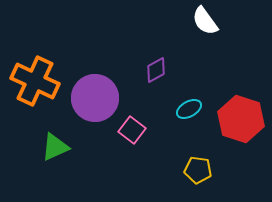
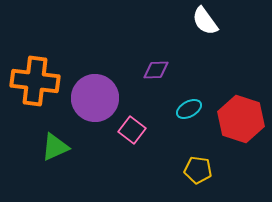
purple diamond: rotated 28 degrees clockwise
orange cross: rotated 18 degrees counterclockwise
